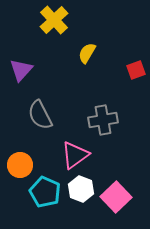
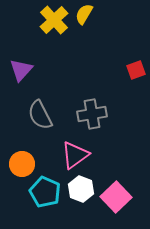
yellow semicircle: moved 3 px left, 39 px up
gray cross: moved 11 px left, 6 px up
orange circle: moved 2 px right, 1 px up
